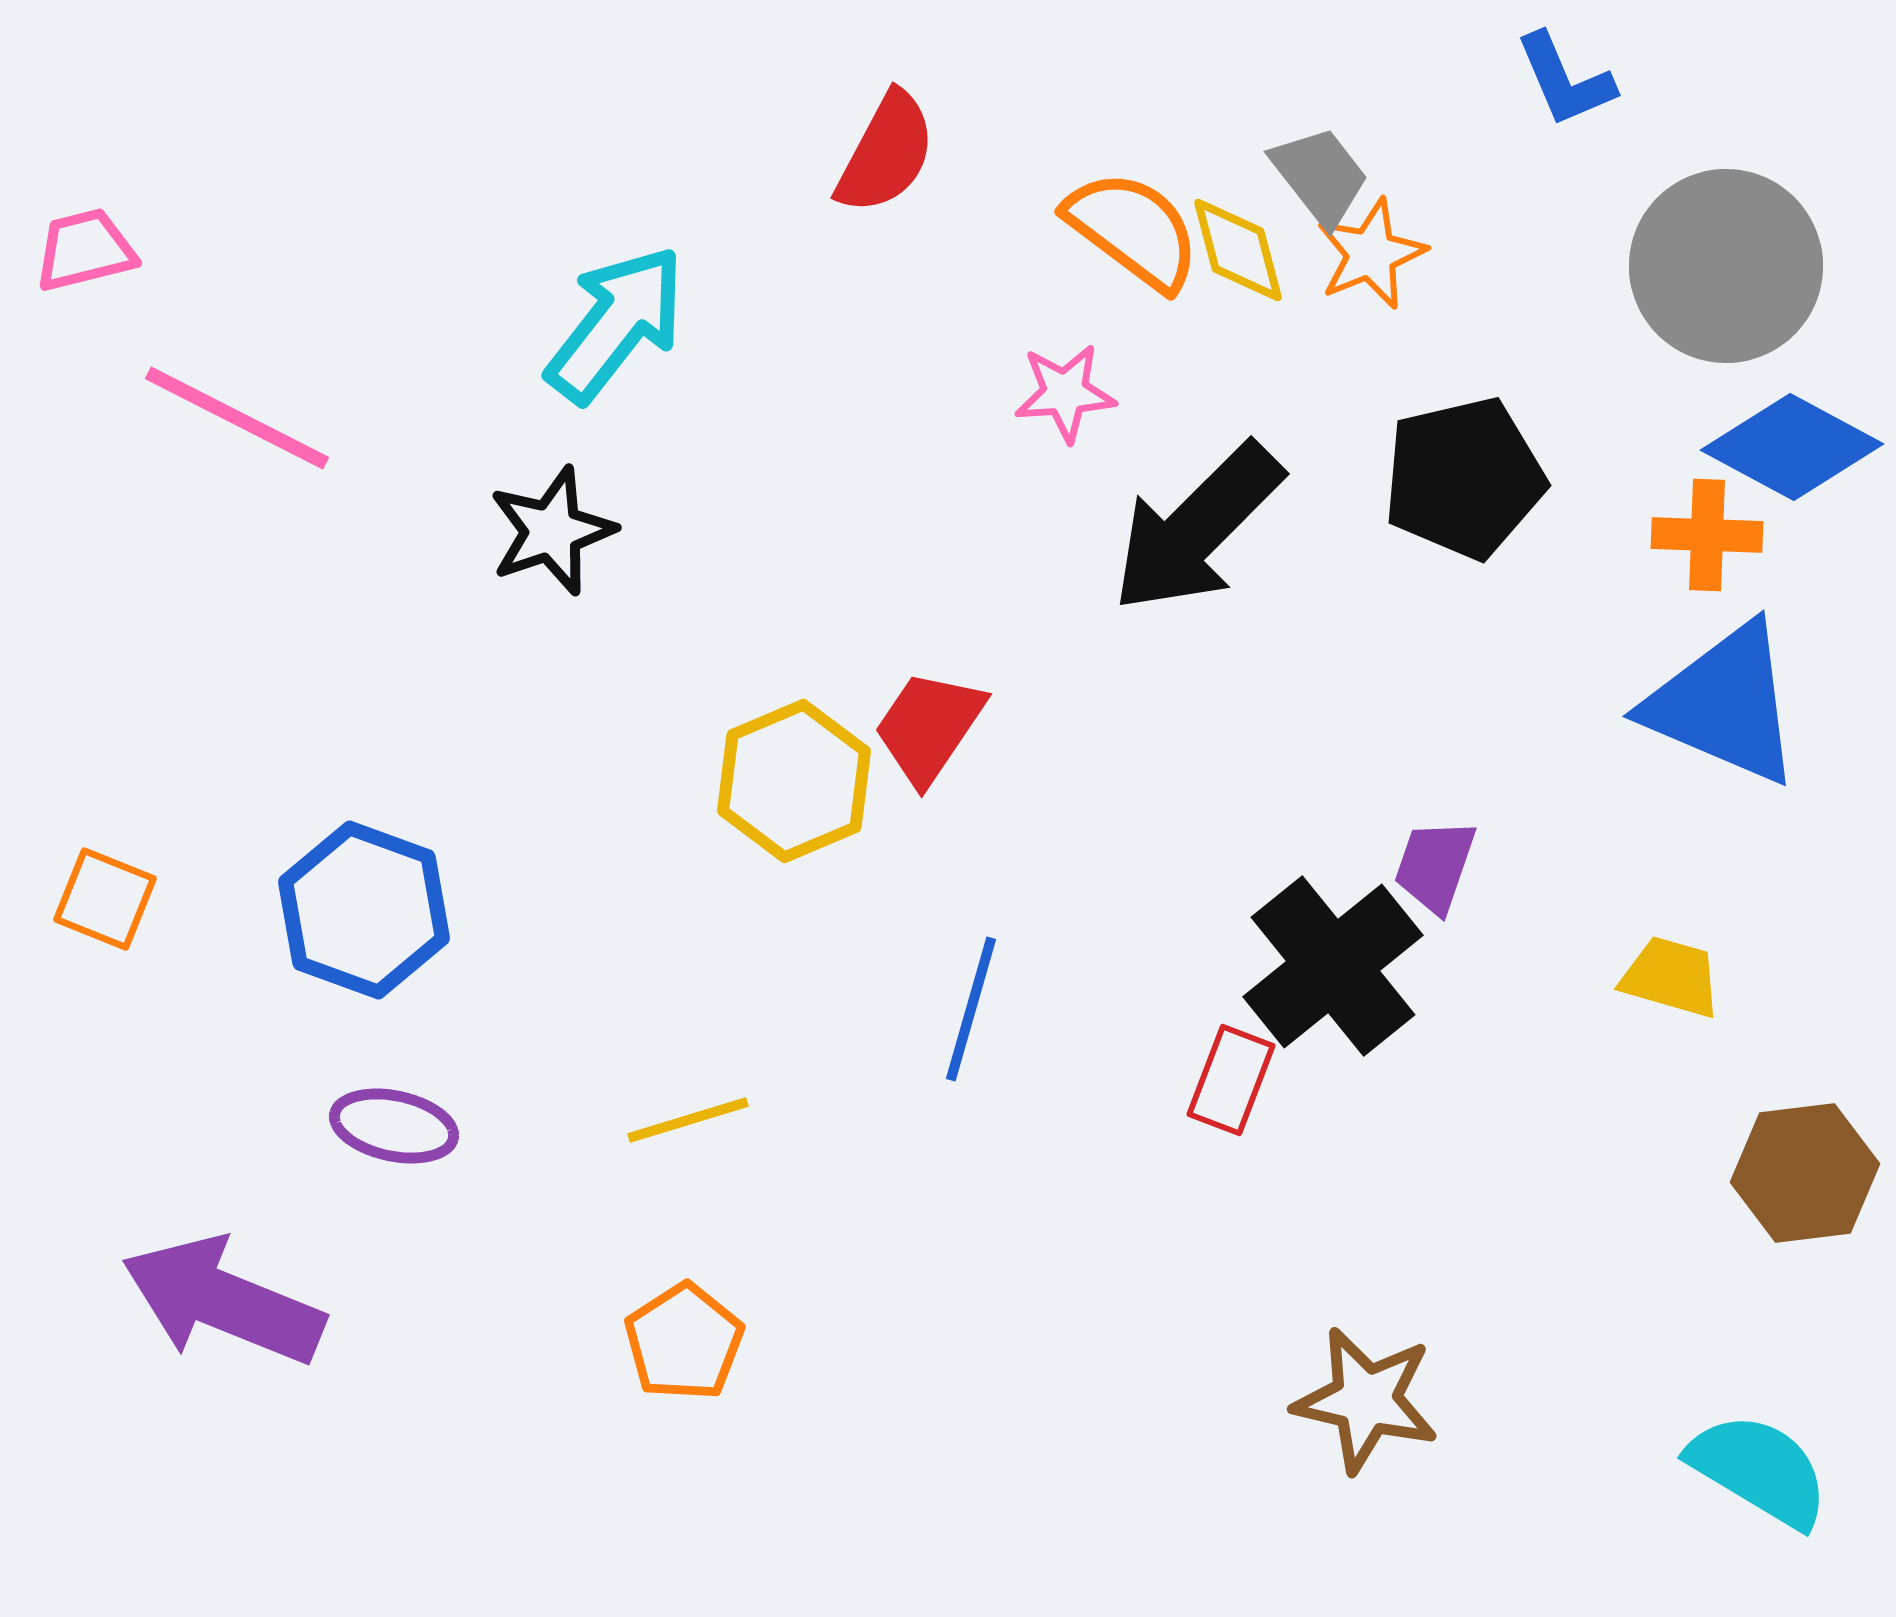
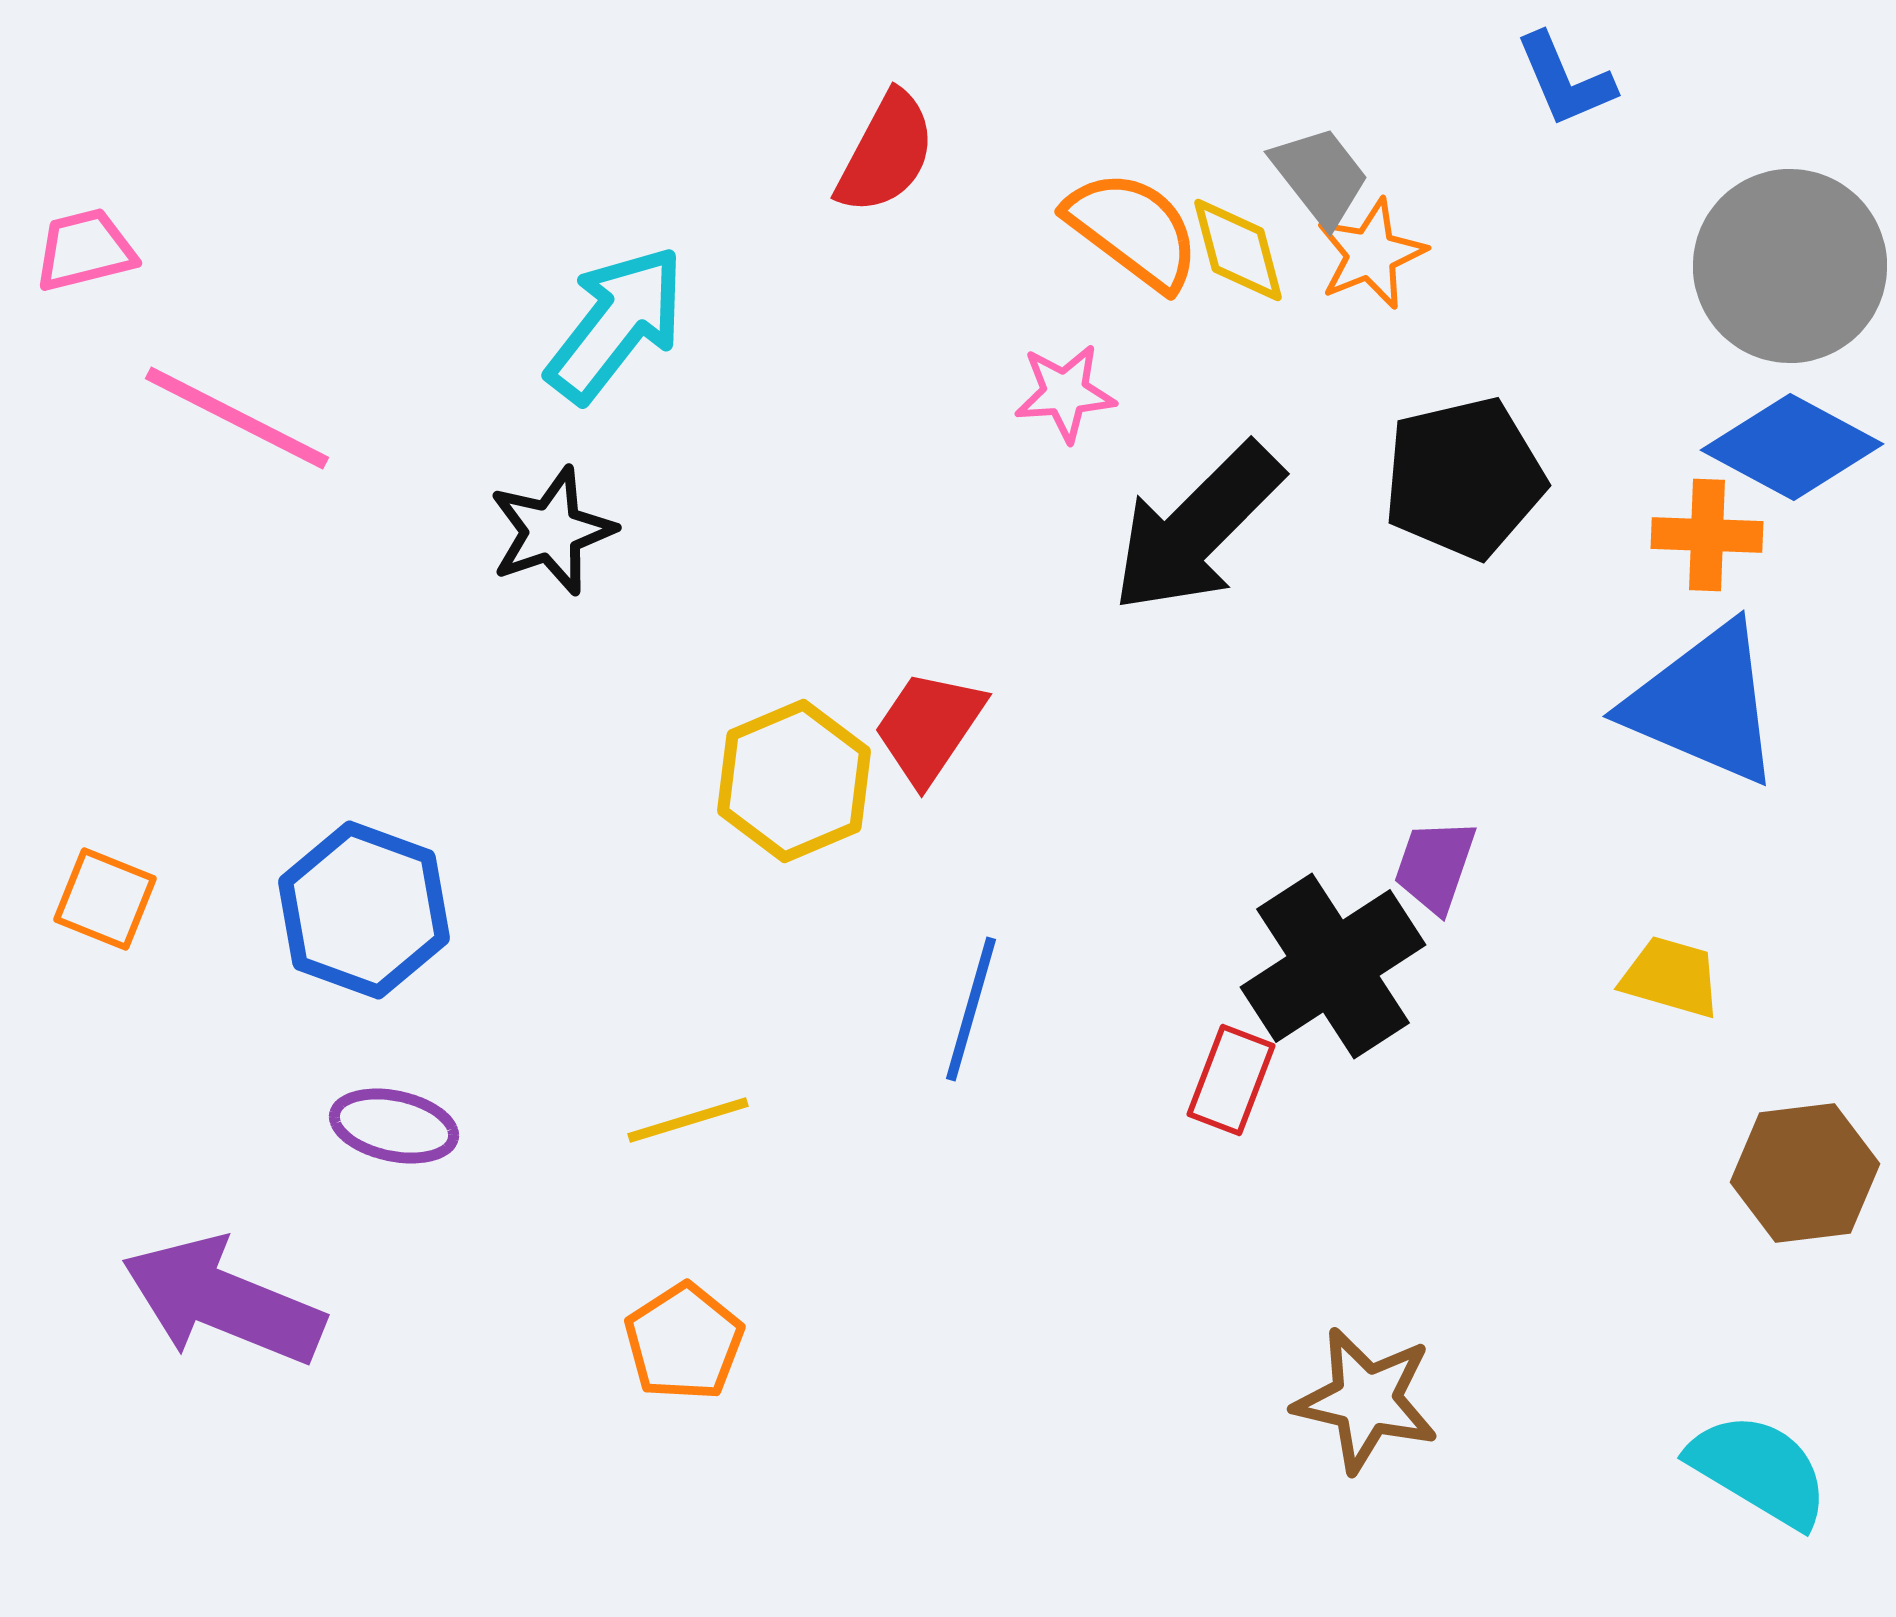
gray circle: moved 64 px right
blue triangle: moved 20 px left
black cross: rotated 6 degrees clockwise
